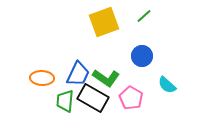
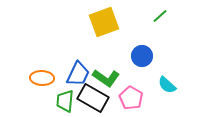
green line: moved 16 px right
